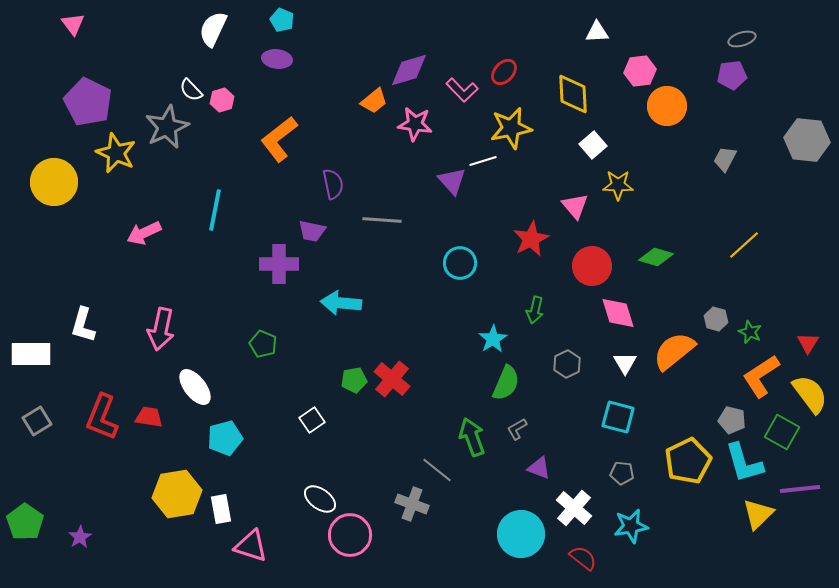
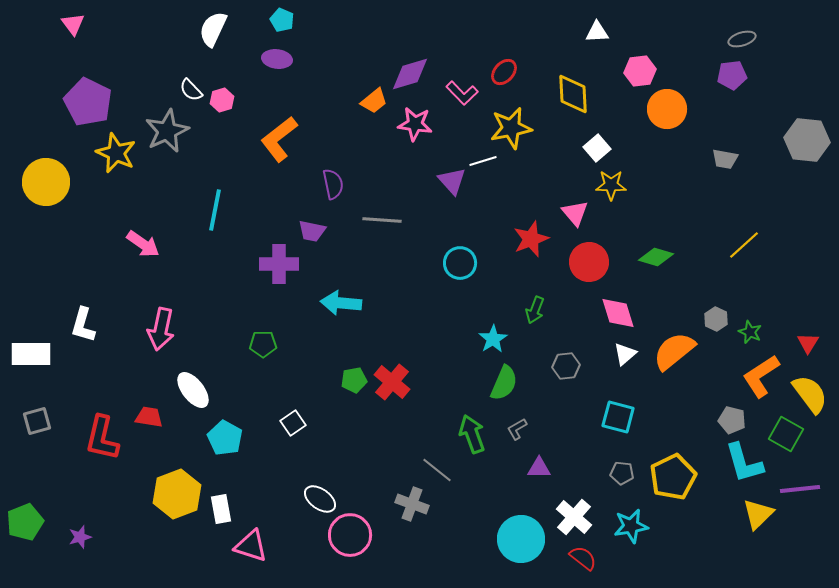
purple diamond at (409, 70): moved 1 px right, 4 px down
pink L-shape at (462, 90): moved 3 px down
orange circle at (667, 106): moved 3 px down
gray star at (167, 127): moved 4 px down
white square at (593, 145): moved 4 px right, 3 px down
gray trapezoid at (725, 159): rotated 108 degrees counterclockwise
yellow circle at (54, 182): moved 8 px left
yellow star at (618, 185): moved 7 px left
pink triangle at (575, 206): moved 7 px down
pink arrow at (144, 233): moved 1 px left, 11 px down; rotated 120 degrees counterclockwise
red star at (531, 239): rotated 6 degrees clockwise
red circle at (592, 266): moved 3 px left, 4 px up
green arrow at (535, 310): rotated 8 degrees clockwise
gray hexagon at (716, 319): rotated 10 degrees clockwise
green pentagon at (263, 344): rotated 24 degrees counterclockwise
white triangle at (625, 363): moved 9 px up; rotated 20 degrees clockwise
gray hexagon at (567, 364): moved 1 px left, 2 px down; rotated 20 degrees clockwise
red cross at (392, 379): moved 3 px down
green semicircle at (506, 383): moved 2 px left
white ellipse at (195, 387): moved 2 px left, 3 px down
red L-shape at (102, 417): moved 21 px down; rotated 9 degrees counterclockwise
white square at (312, 420): moved 19 px left, 3 px down
gray square at (37, 421): rotated 16 degrees clockwise
green square at (782, 432): moved 4 px right, 2 px down
green arrow at (472, 437): moved 3 px up
cyan pentagon at (225, 438): rotated 28 degrees counterclockwise
yellow pentagon at (688, 461): moved 15 px left, 16 px down
purple triangle at (539, 468): rotated 20 degrees counterclockwise
yellow hexagon at (177, 494): rotated 12 degrees counterclockwise
white cross at (574, 508): moved 9 px down
green pentagon at (25, 522): rotated 15 degrees clockwise
cyan circle at (521, 534): moved 5 px down
purple star at (80, 537): rotated 15 degrees clockwise
